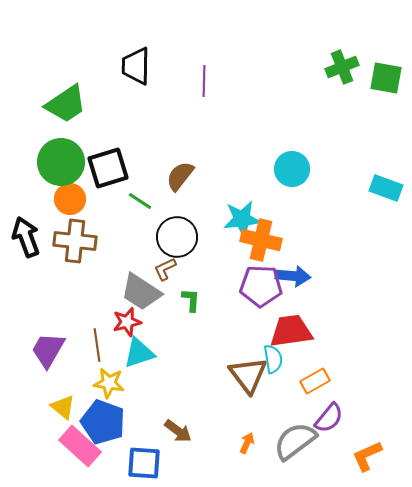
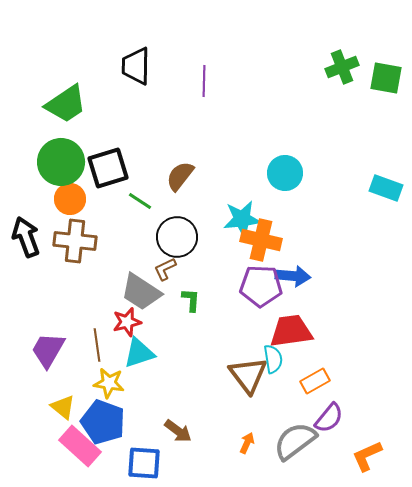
cyan circle: moved 7 px left, 4 px down
